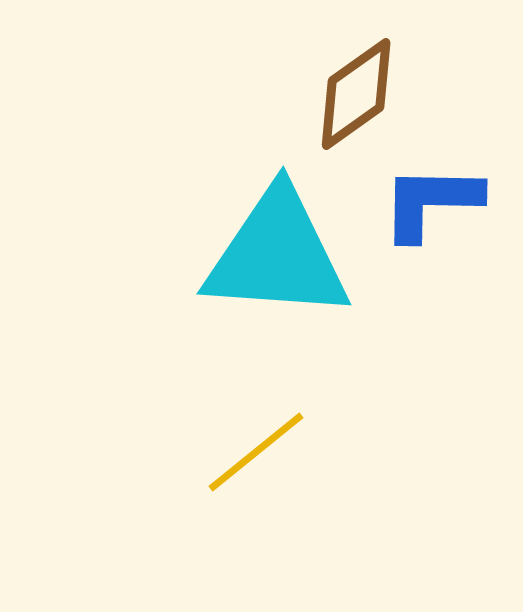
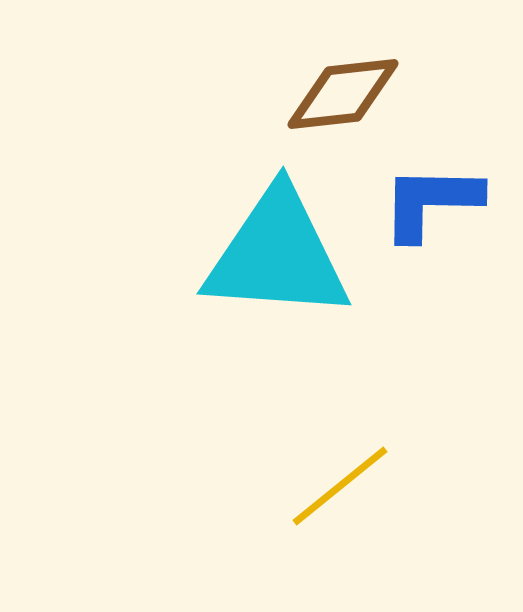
brown diamond: moved 13 px left; rotated 29 degrees clockwise
yellow line: moved 84 px right, 34 px down
